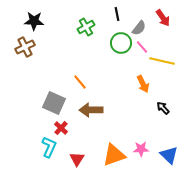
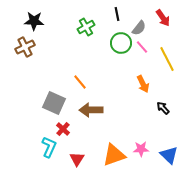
yellow line: moved 5 px right, 2 px up; rotated 50 degrees clockwise
red cross: moved 2 px right, 1 px down
